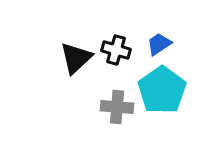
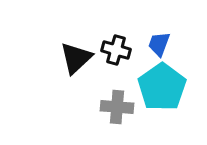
blue trapezoid: rotated 36 degrees counterclockwise
cyan pentagon: moved 3 px up
